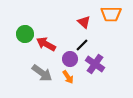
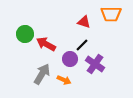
red triangle: rotated 24 degrees counterclockwise
gray arrow: moved 1 px down; rotated 95 degrees counterclockwise
orange arrow: moved 4 px left, 3 px down; rotated 32 degrees counterclockwise
